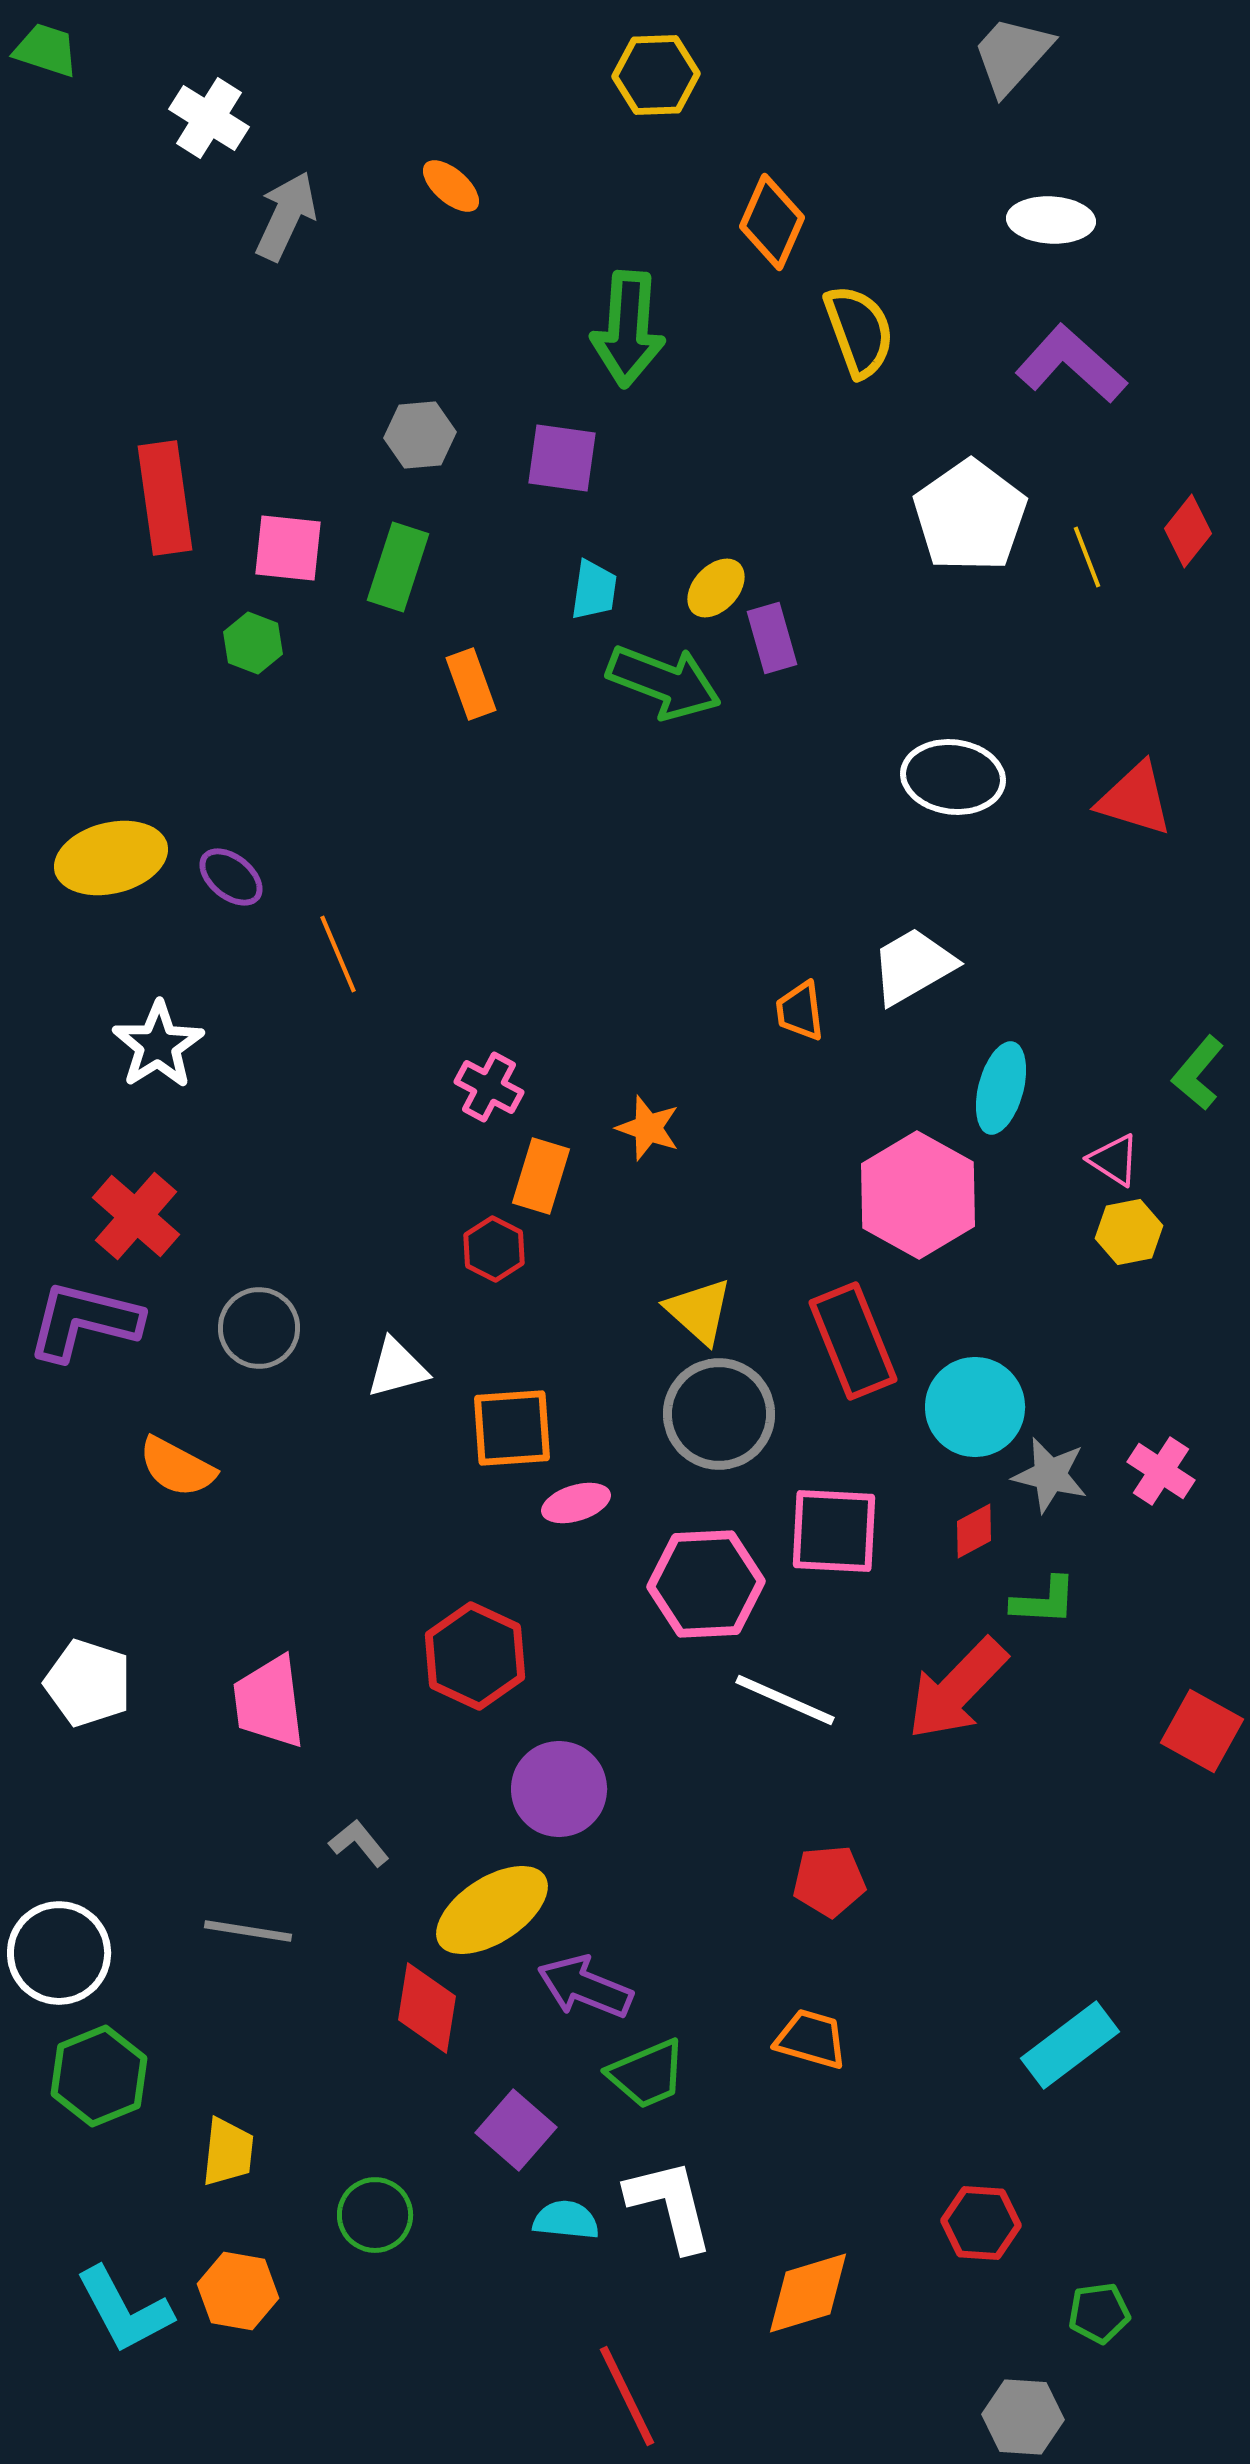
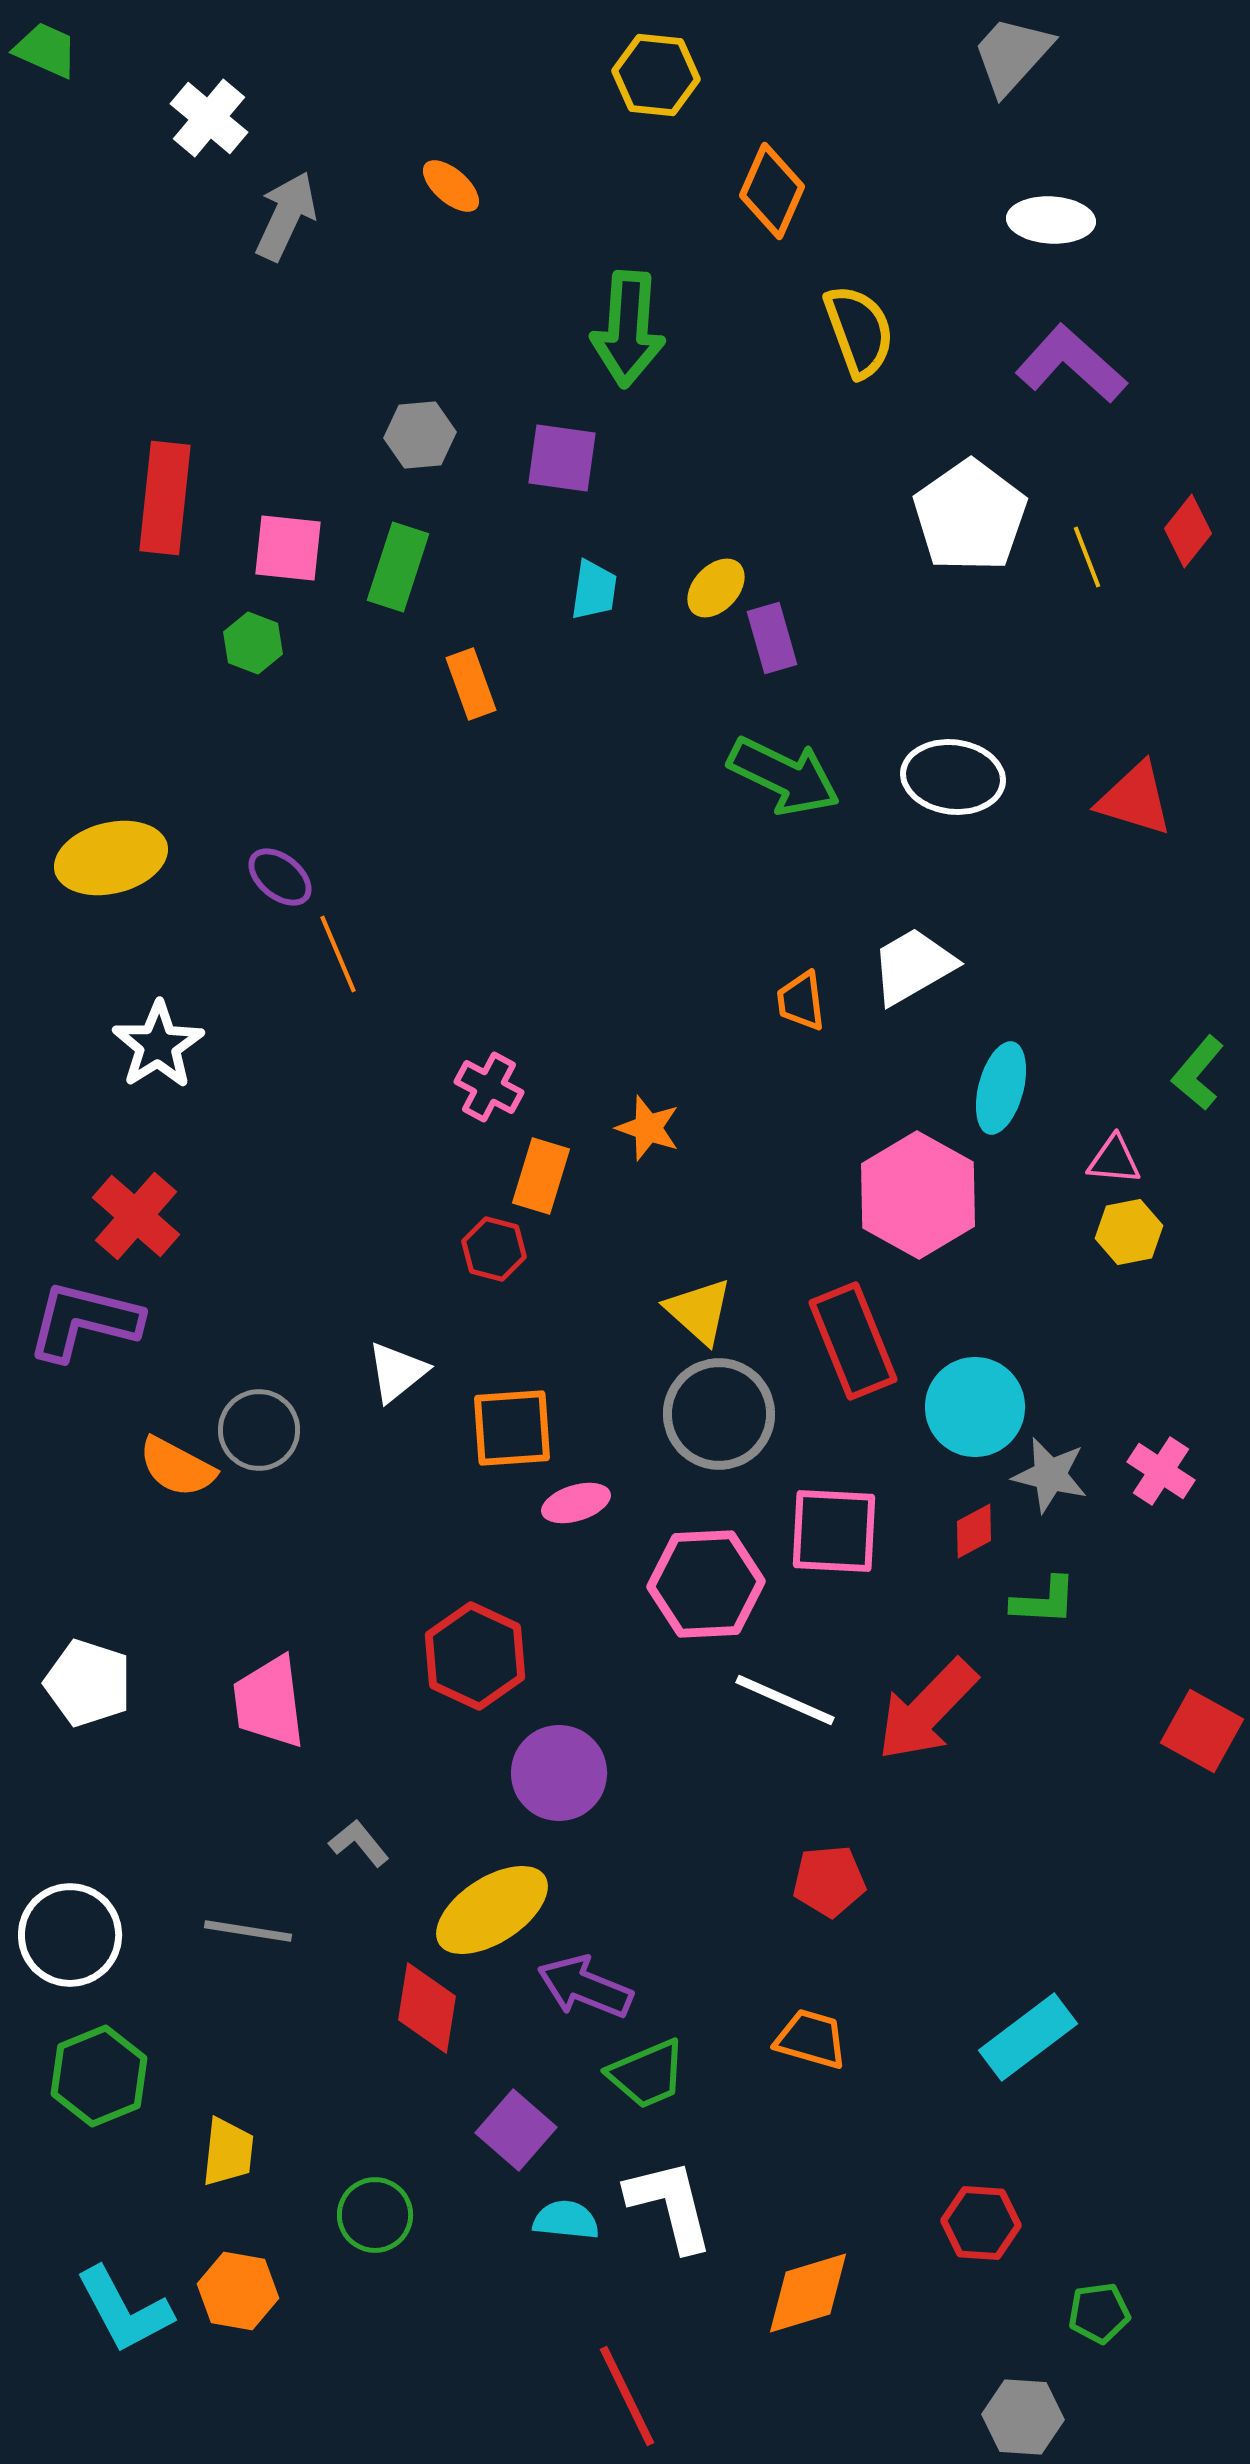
green trapezoid at (46, 50): rotated 6 degrees clockwise
yellow hexagon at (656, 75): rotated 8 degrees clockwise
white cross at (209, 118): rotated 8 degrees clockwise
orange diamond at (772, 222): moved 31 px up
red rectangle at (165, 498): rotated 14 degrees clockwise
green arrow at (664, 682): moved 120 px right, 94 px down; rotated 5 degrees clockwise
purple ellipse at (231, 877): moved 49 px right
orange trapezoid at (800, 1011): moved 1 px right, 10 px up
pink triangle at (1114, 1160): rotated 28 degrees counterclockwise
red hexagon at (494, 1249): rotated 12 degrees counterclockwise
gray circle at (259, 1328): moved 102 px down
white triangle at (397, 1368): moved 4 px down; rotated 24 degrees counterclockwise
red arrow at (957, 1689): moved 30 px left, 21 px down
purple circle at (559, 1789): moved 16 px up
white circle at (59, 1953): moved 11 px right, 18 px up
cyan rectangle at (1070, 2045): moved 42 px left, 8 px up
